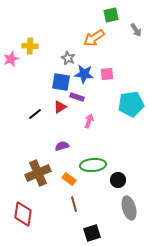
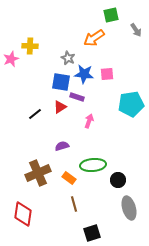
orange rectangle: moved 1 px up
